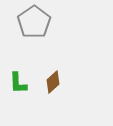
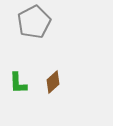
gray pentagon: rotated 8 degrees clockwise
